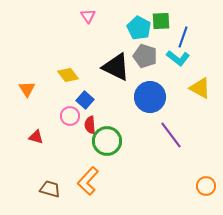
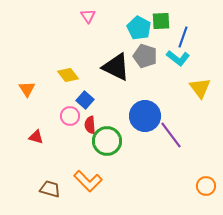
yellow triangle: rotated 25 degrees clockwise
blue circle: moved 5 px left, 19 px down
orange L-shape: rotated 88 degrees counterclockwise
